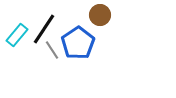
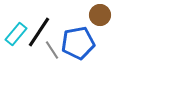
black line: moved 5 px left, 3 px down
cyan rectangle: moved 1 px left, 1 px up
blue pentagon: rotated 24 degrees clockwise
